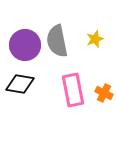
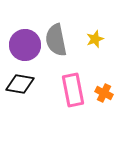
gray semicircle: moved 1 px left, 1 px up
